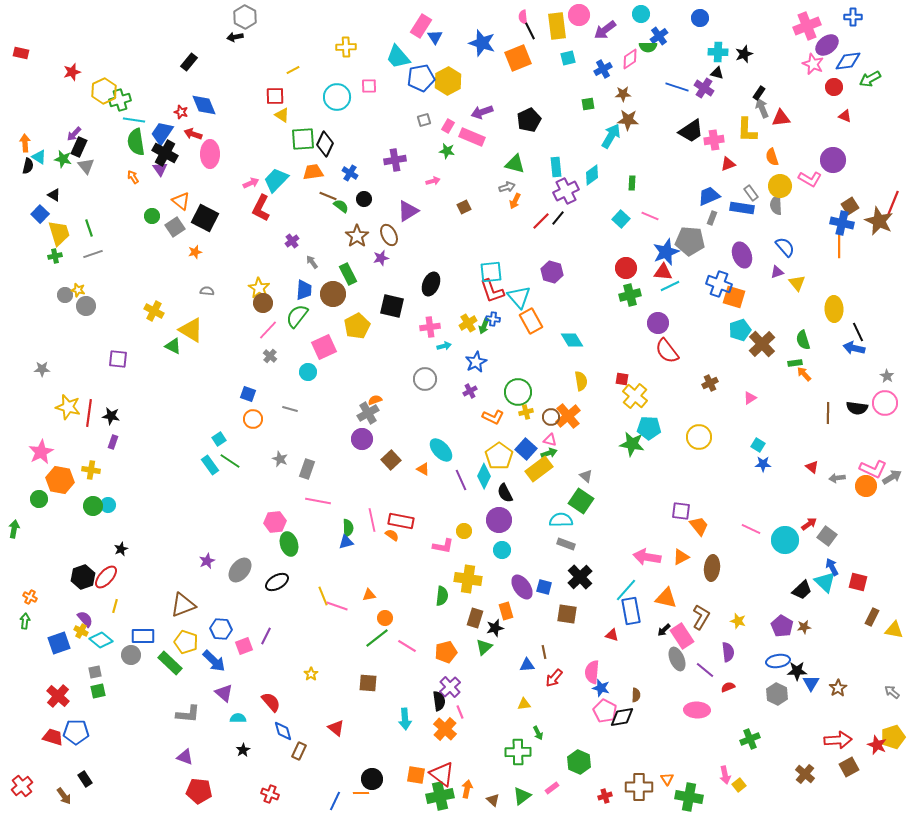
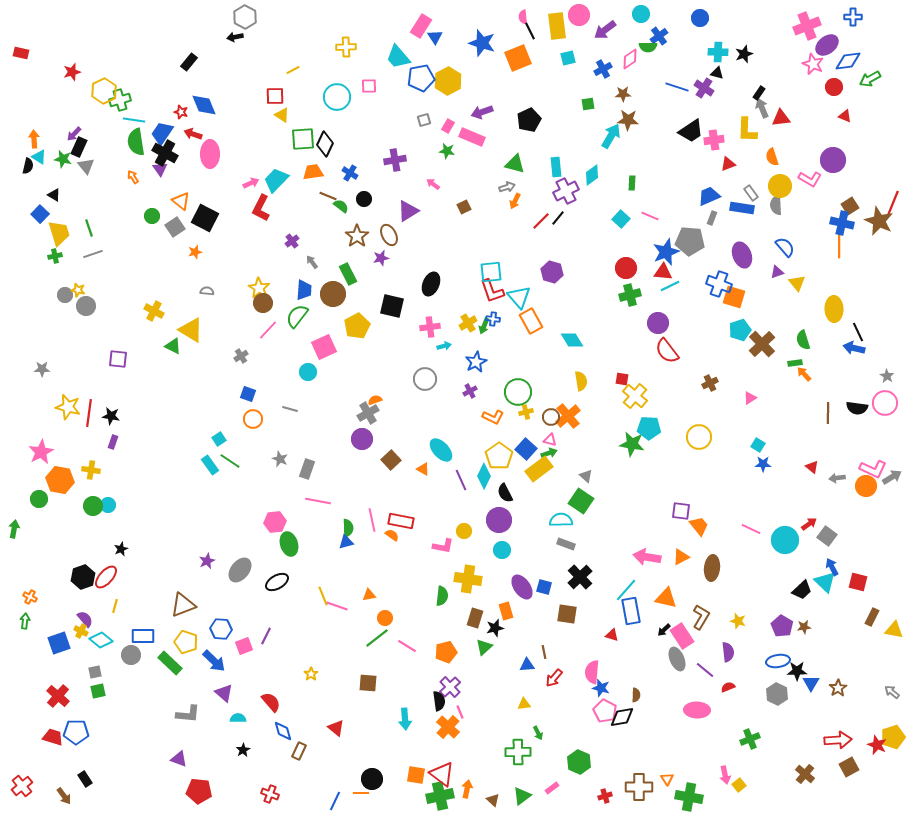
orange arrow at (25, 143): moved 9 px right, 4 px up
pink arrow at (433, 181): moved 3 px down; rotated 128 degrees counterclockwise
gray cross at (270, 356): moved 29 px left; rotated 16 degrees clockwise
orange cross at (445, 729): moved 3 px right, 2 px up
purple triangle at (185, 757): moved 6 px left, 2 px down
